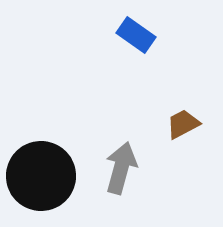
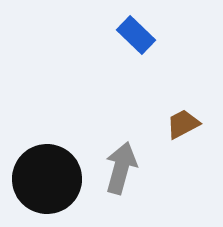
blue rectangle: rotated 9 degrees clockwise
black circle: moved 6 px right, 3 px down
